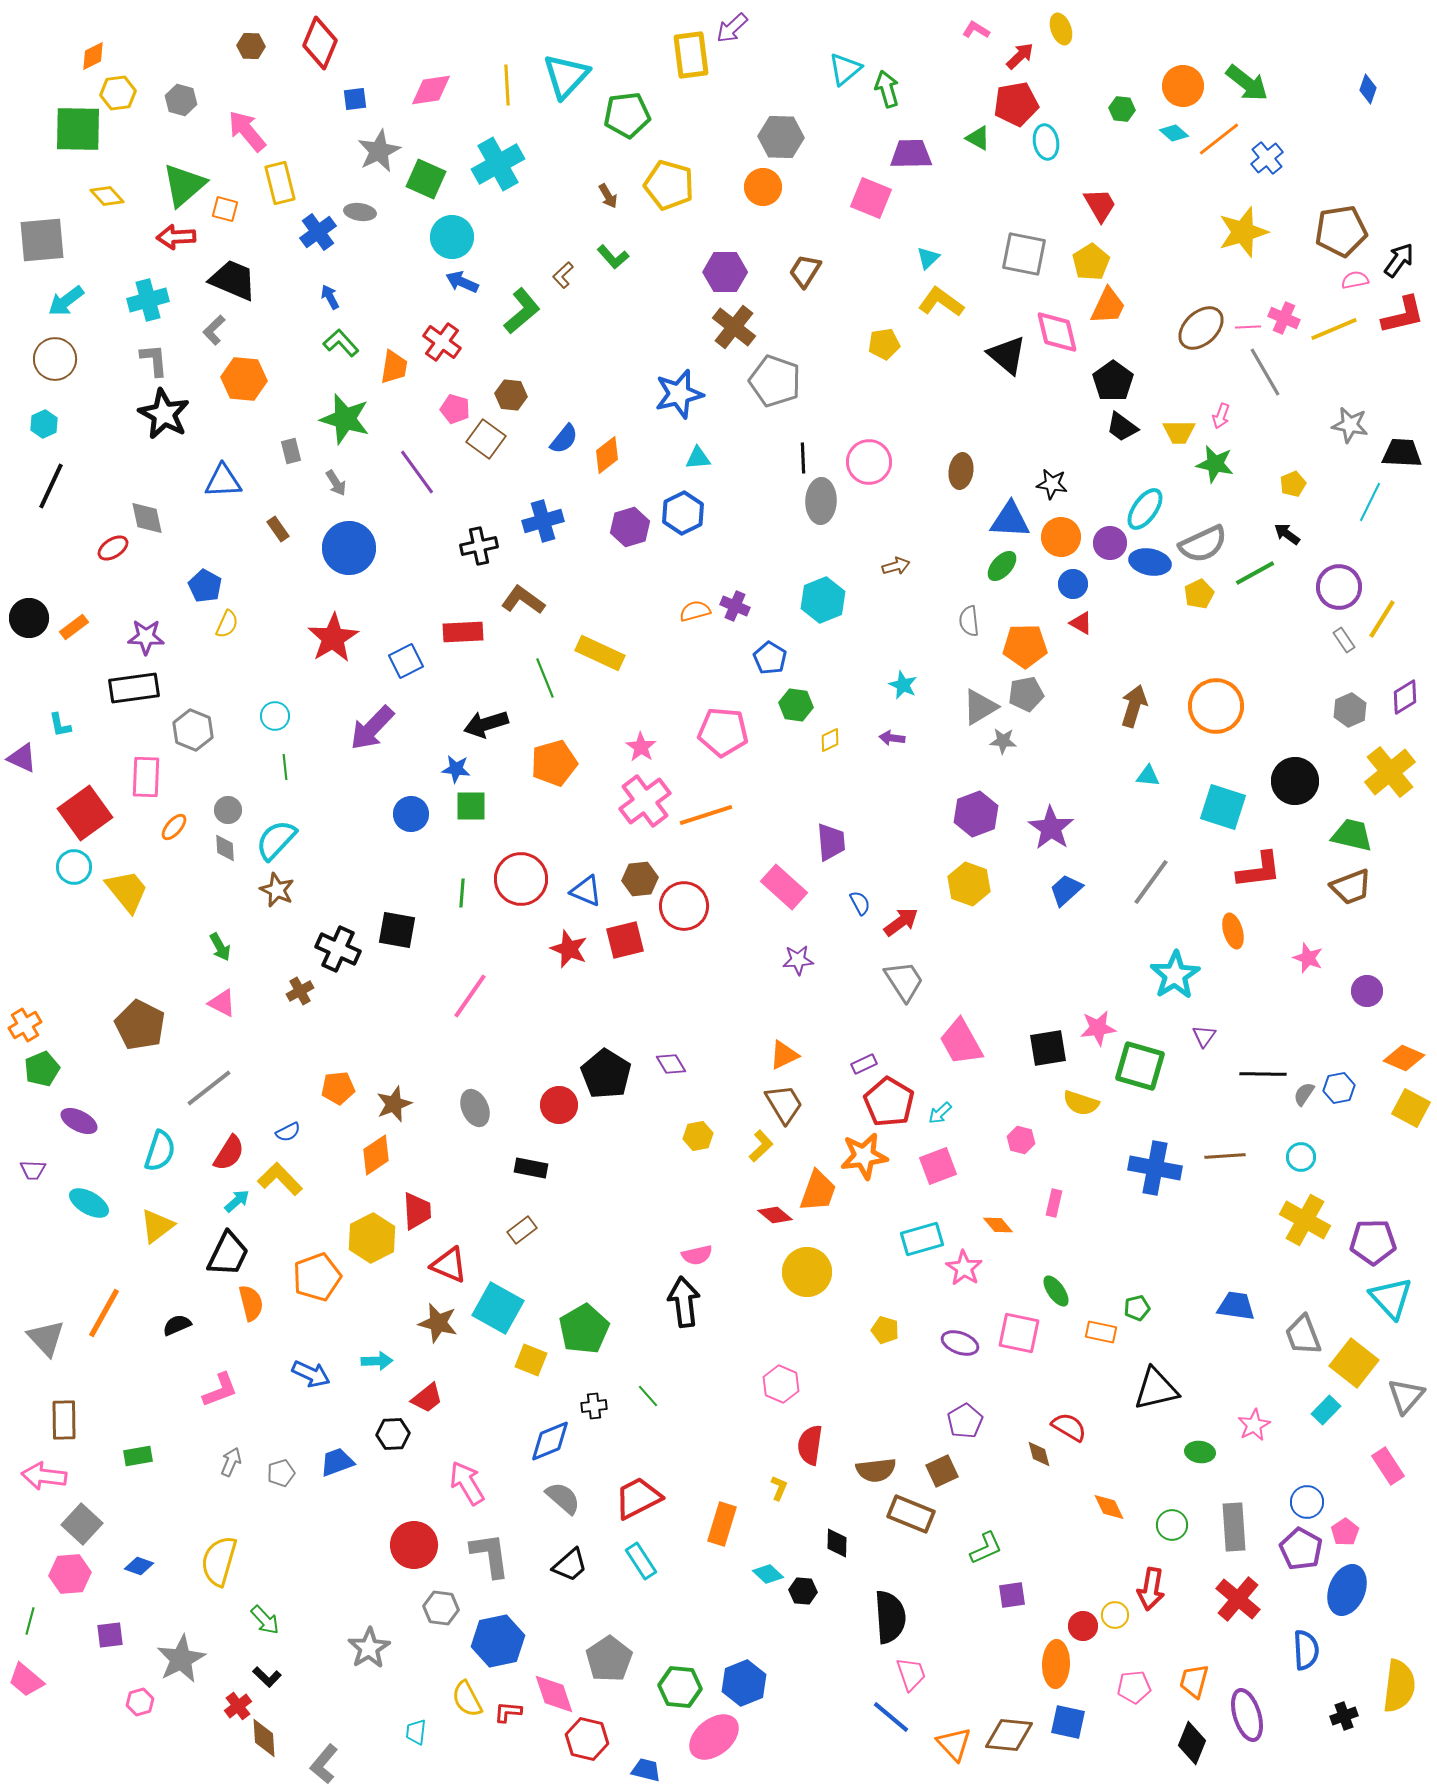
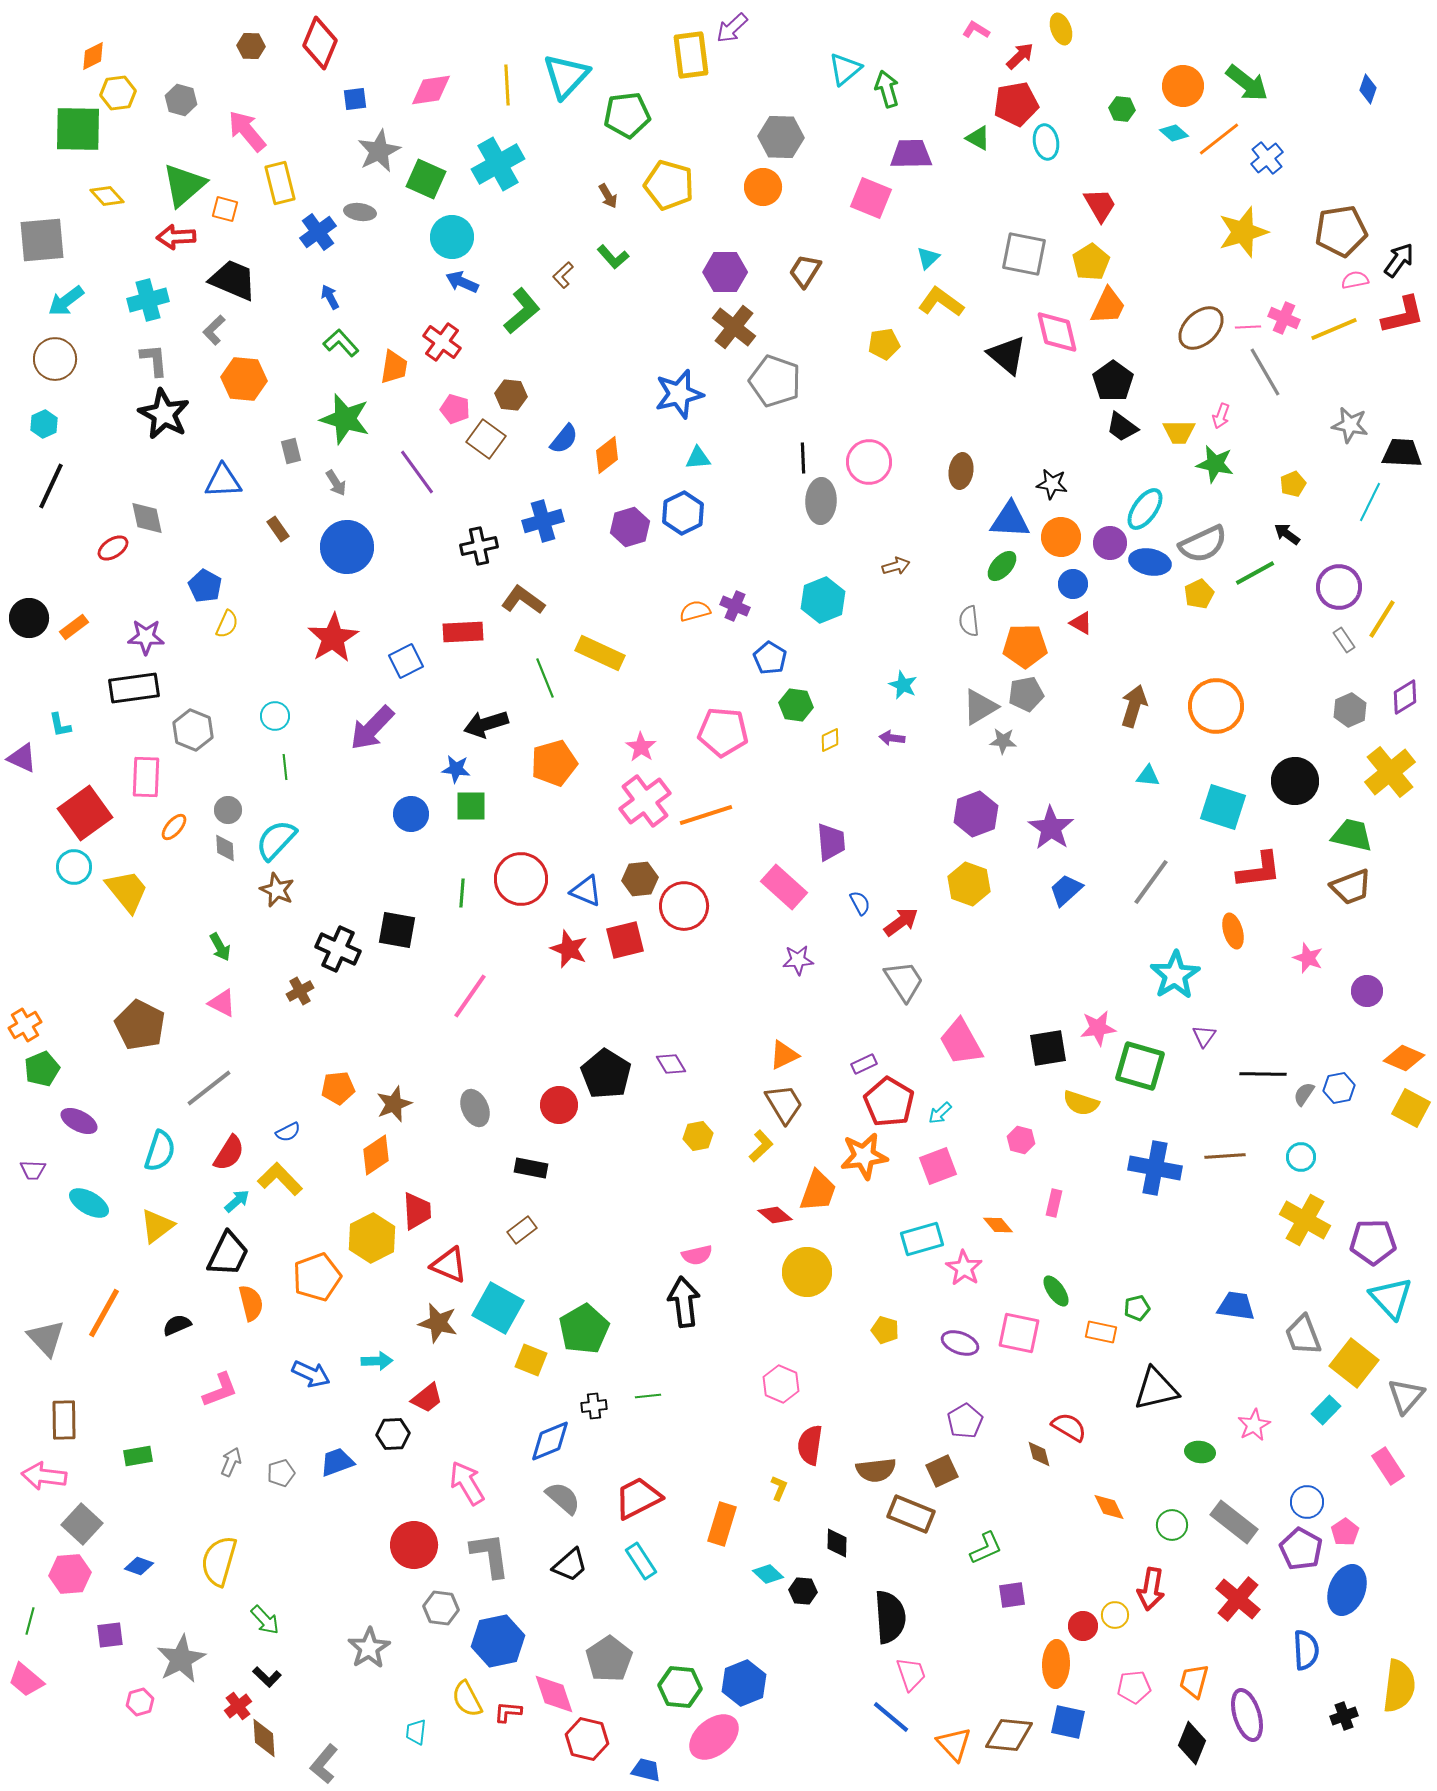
blue circle at (349, 548): moved 2 px left, 1 px up
green line at (648, 1396): rotated 55 degrees counterclockwise
gray rectangle at (1234, 1527): moved 5 px up; rotated 48 degrees counterclockwise
